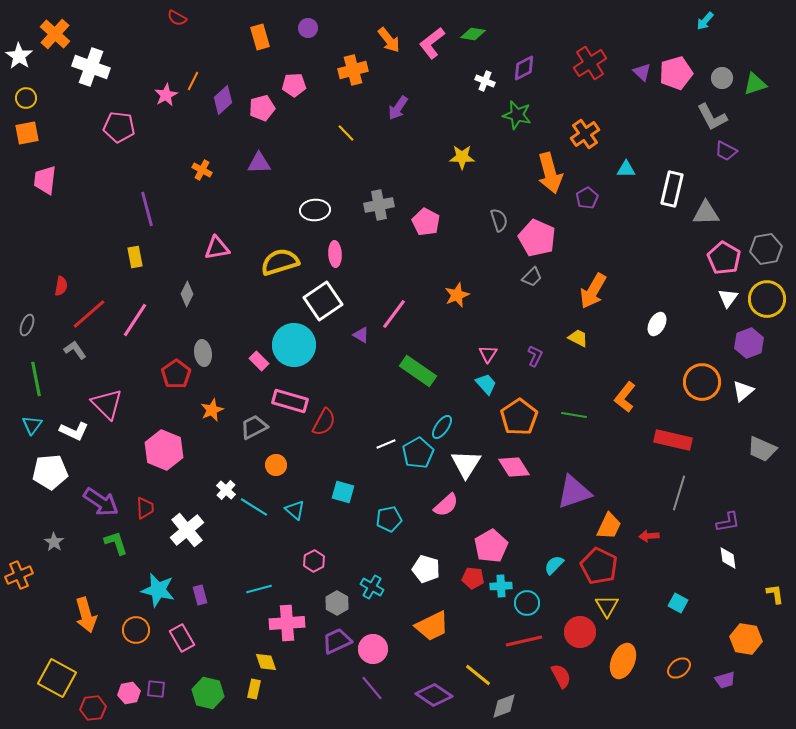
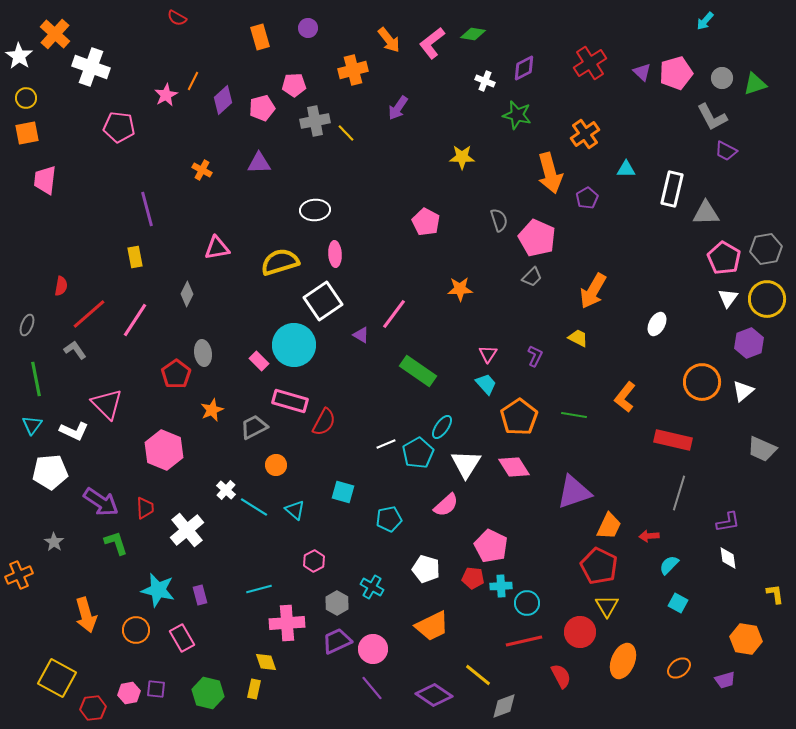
gray cross at (379, 205): moved 64 px left, 84 px up
orange star at (457, 295): moved 3 px right, 6 px up; rotated 20 degrees clockwise
pink pentagon at (491, 546): rotated 16 degrees counterclockwise
cyan semicircle at (554, 565): moved 115 px right
